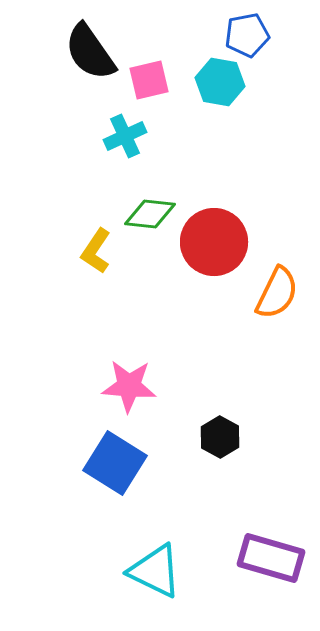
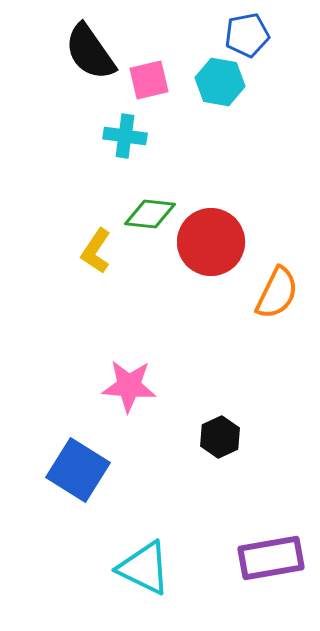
cyan cross: rotated 33 degrees clockwise
red circle: moved 3 px left
black hexagon: rotated 6 degrees clockwise
blue square: moved 37 px left, 7 px down
purple rectangle: rotated 26 degrees counterclockwise
cyan triangle: moved 11 px left, 3 px up
